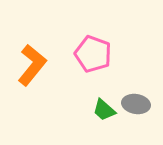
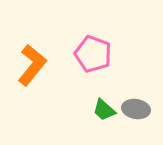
gray ellipse: moved 5 px down
